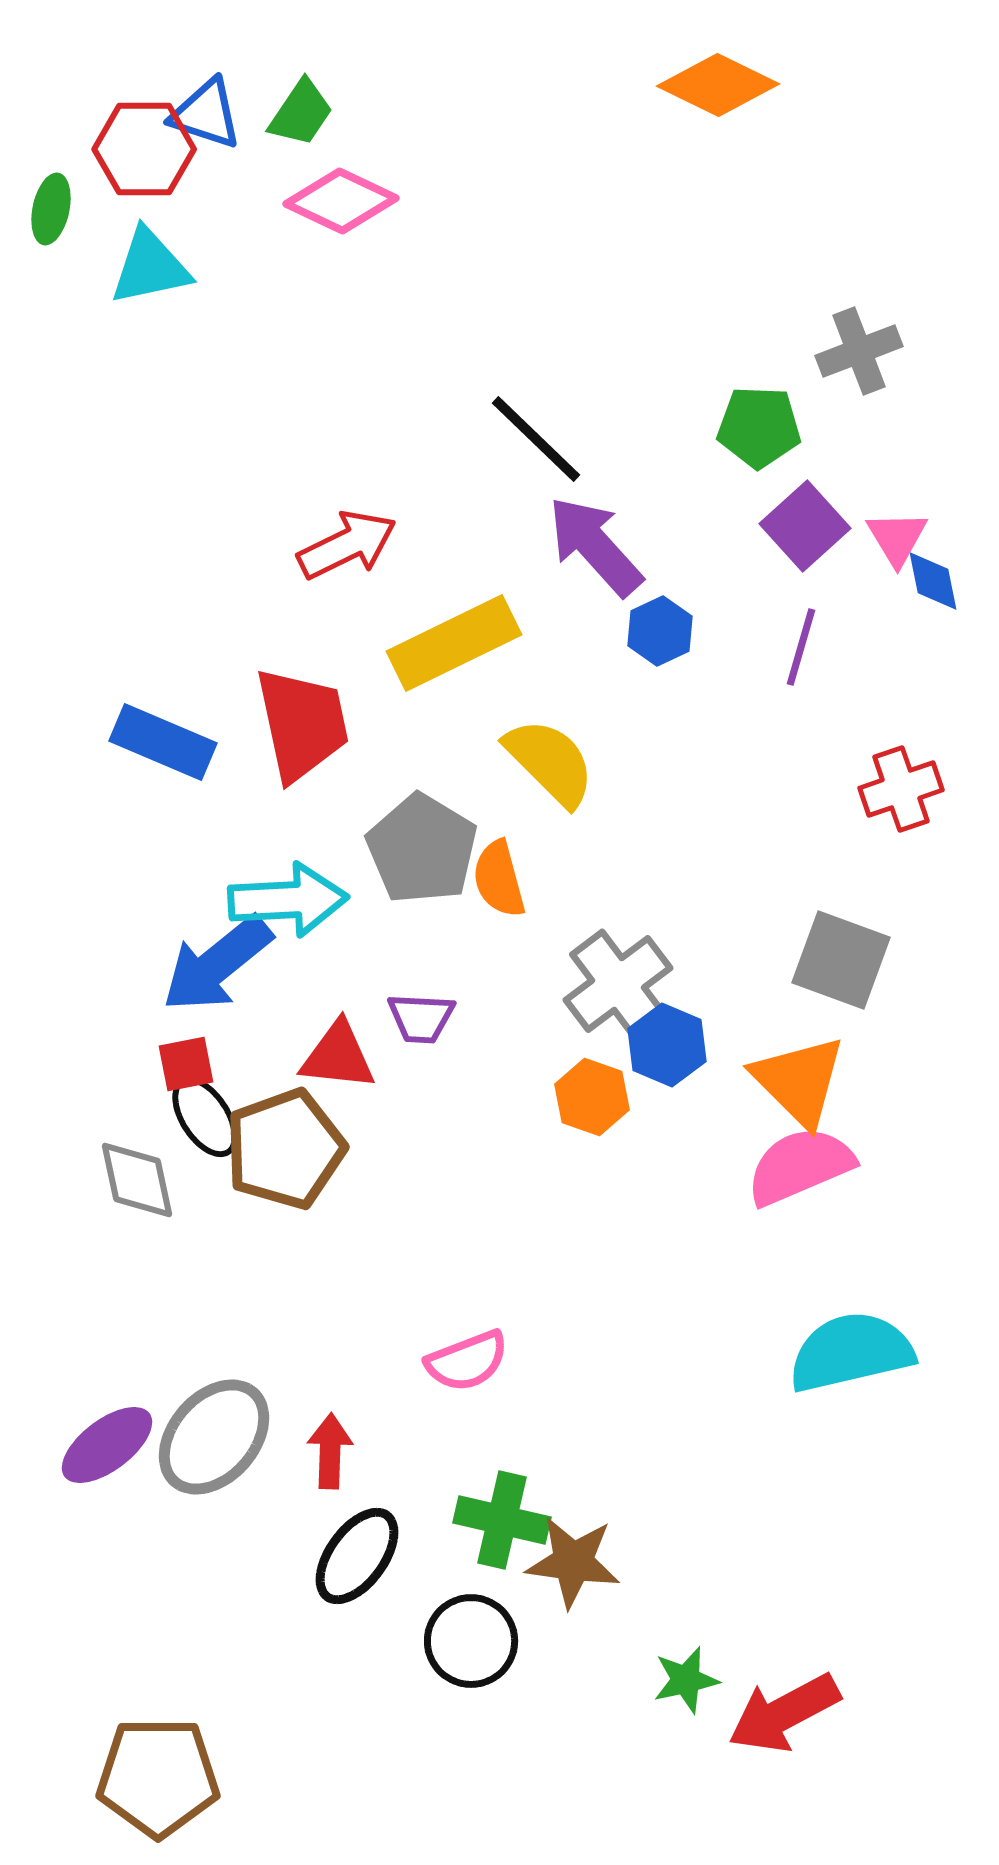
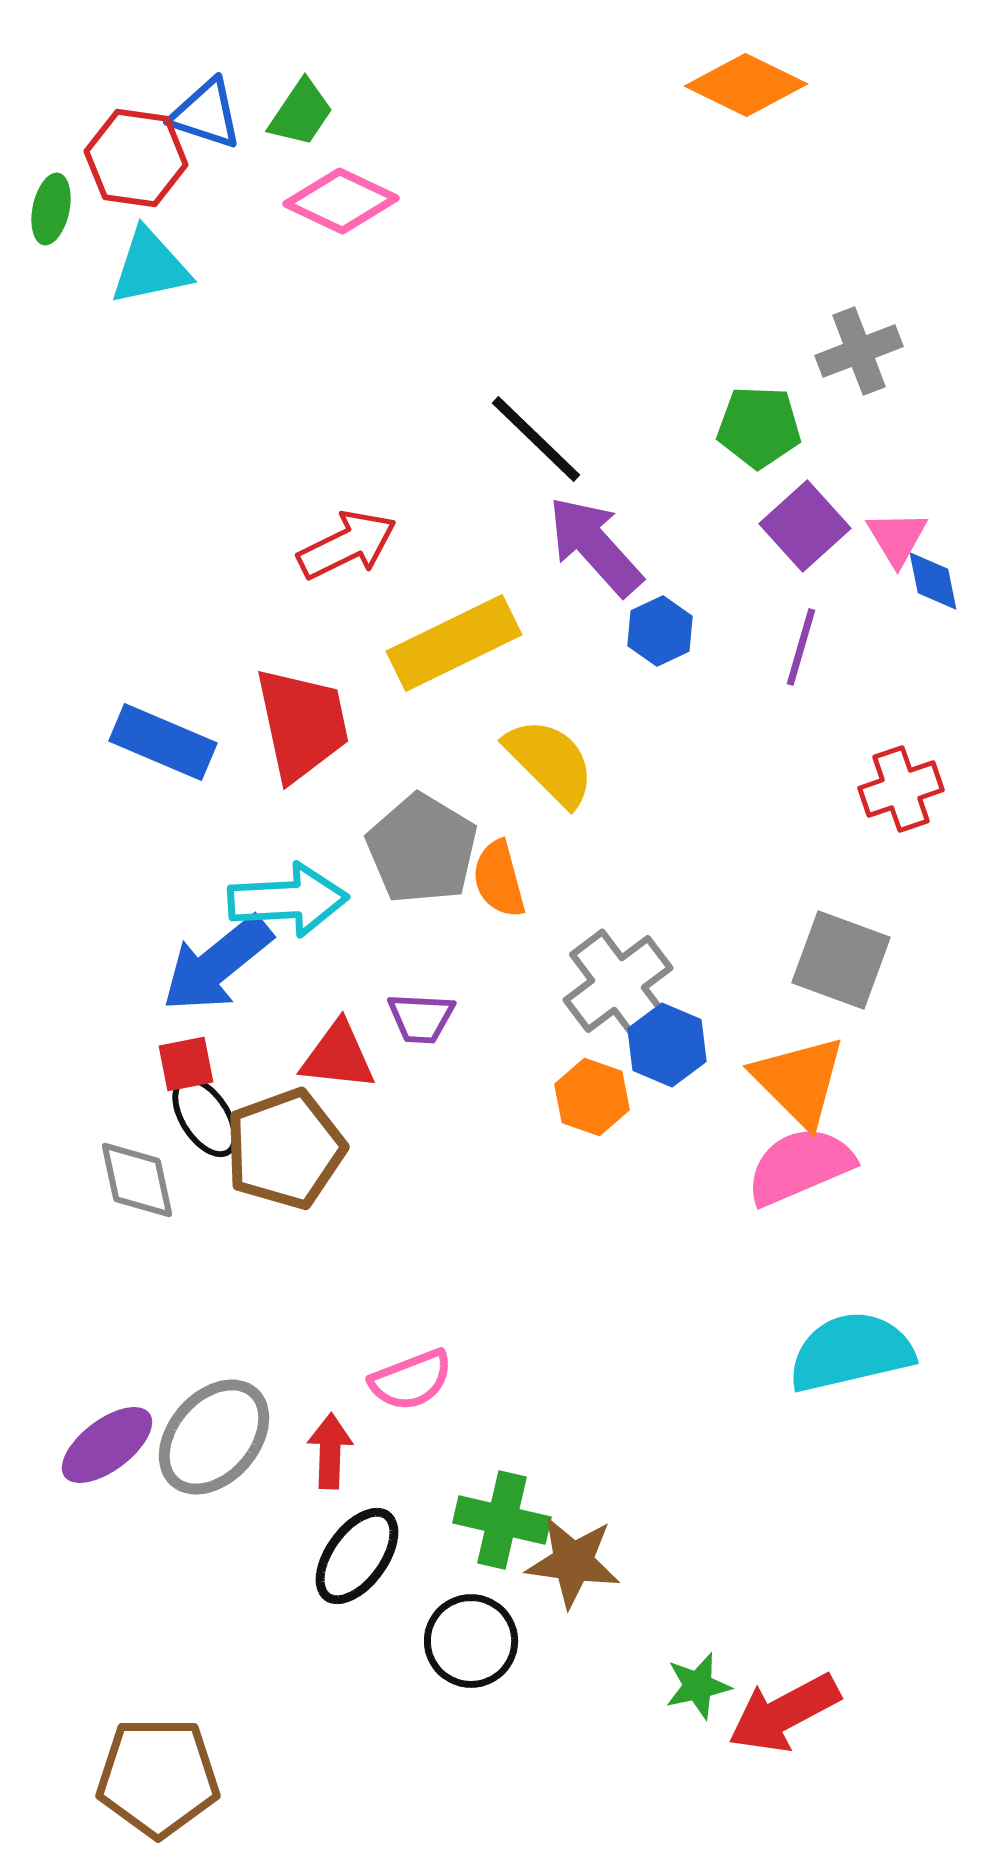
orange diamond at (718, 85): moved 28 px right
red hexagon at (144, 149): moved 8 px left, 9 px down; rotated 8 degrees clockwise
pink semicircle at (467, 1361): moved 56 px left, 19 px down
green star at (686, 1680): moved 12 px right, 6 px down
